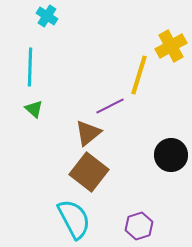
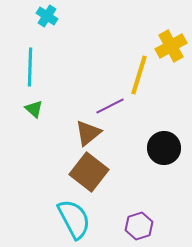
black circle: moved 7 px left, 7 px up
